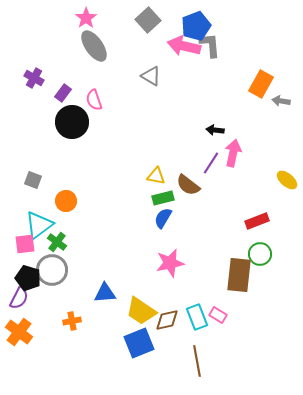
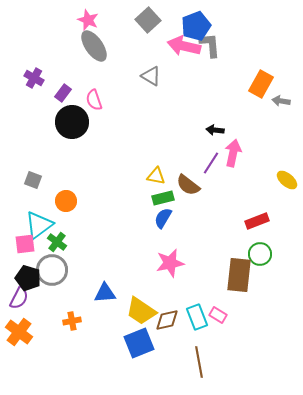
pink star at (86, 18): moved 2 px right, 2 px down; rotated 15 degrees counterclockwise
brown line at (197, 361): moved 2 px right, 1 px down
